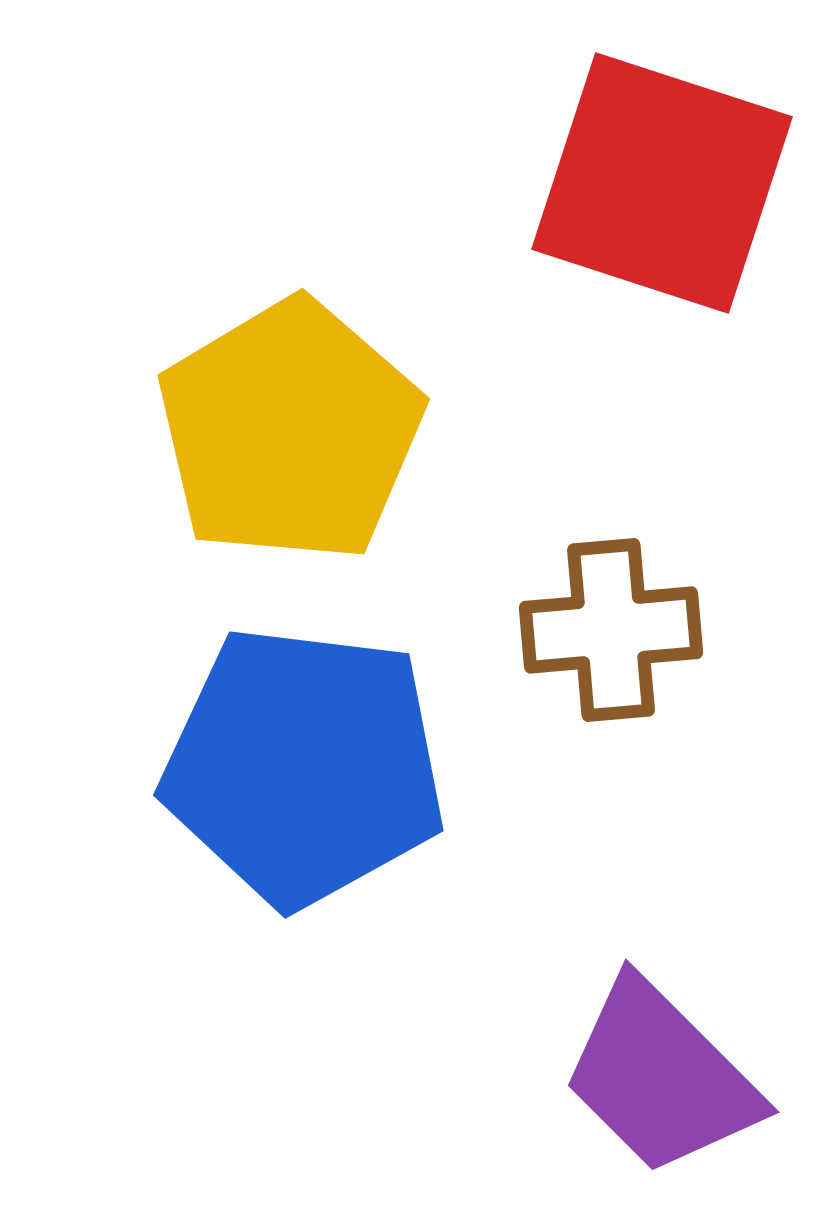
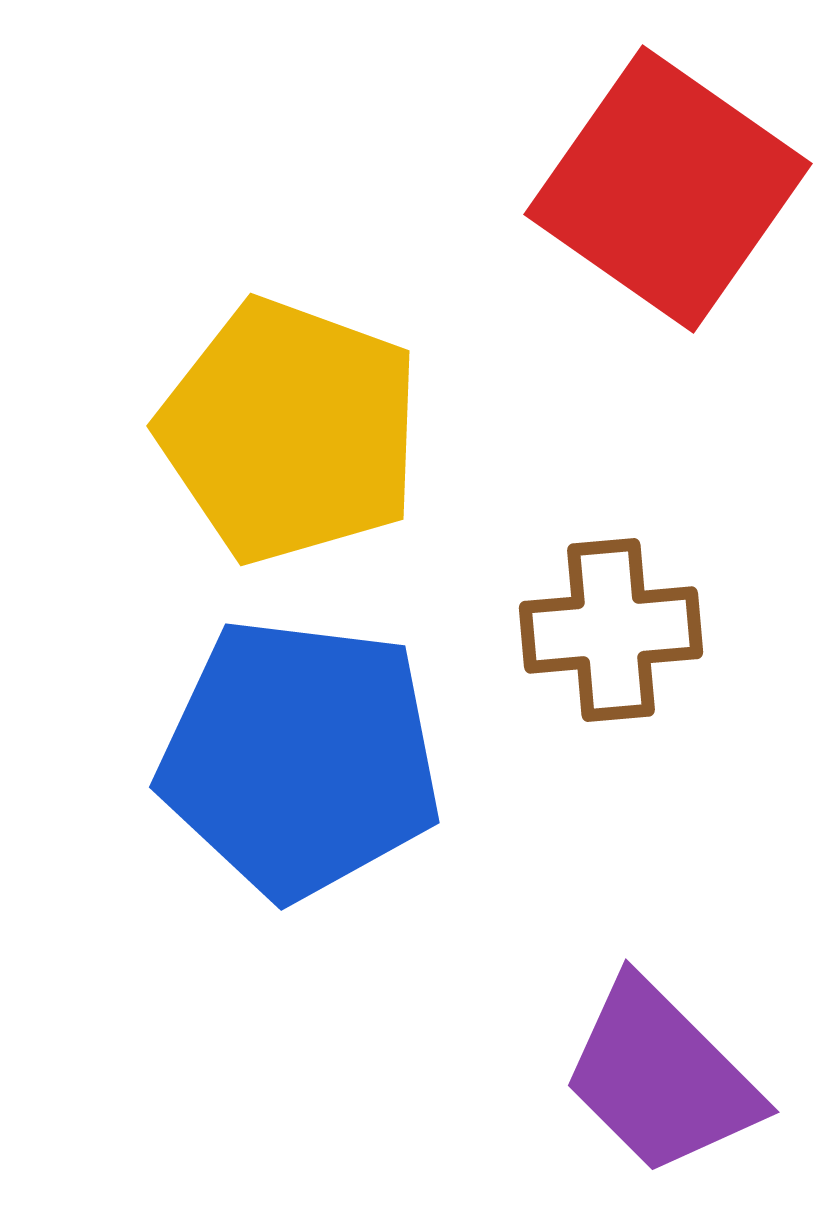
red square: moved 6 px right, 6 px down; rotated 17 degrees clockwise
yellow pentagon: rotated 21 degrees counterclockwise
blue pentagon: moved 4 px left, 8 px up
